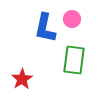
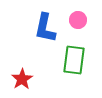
pink circle: moved 6 px right, 1 px down
